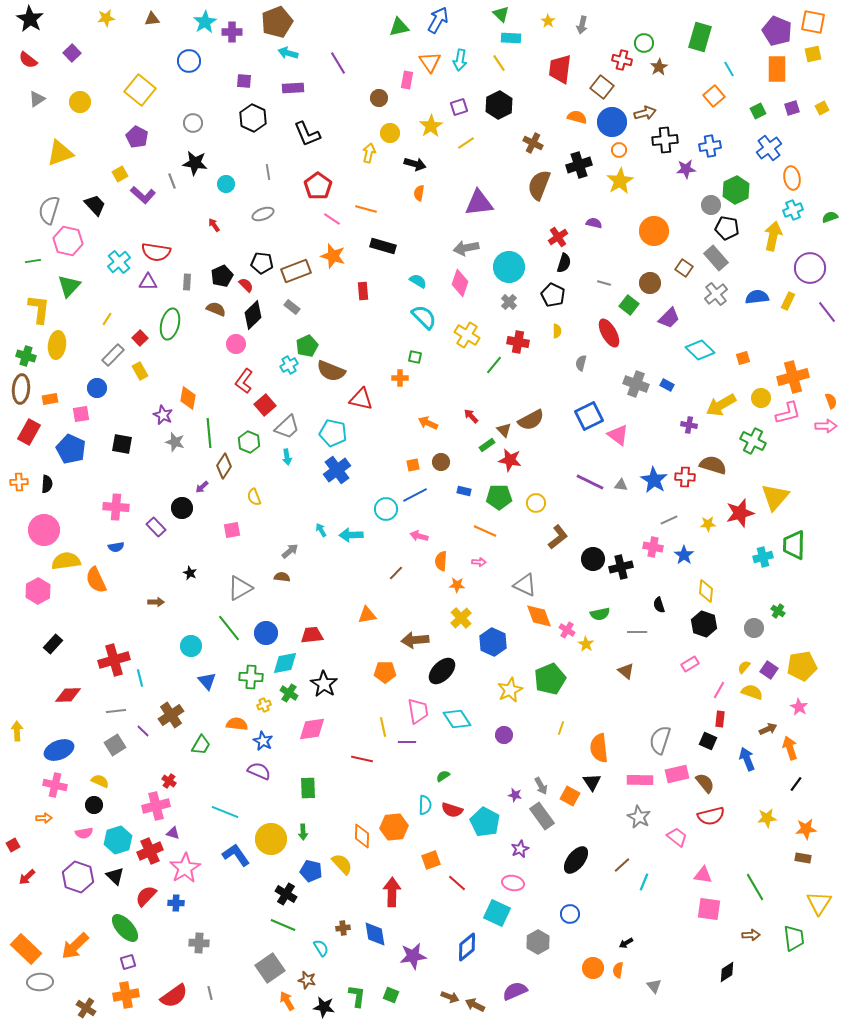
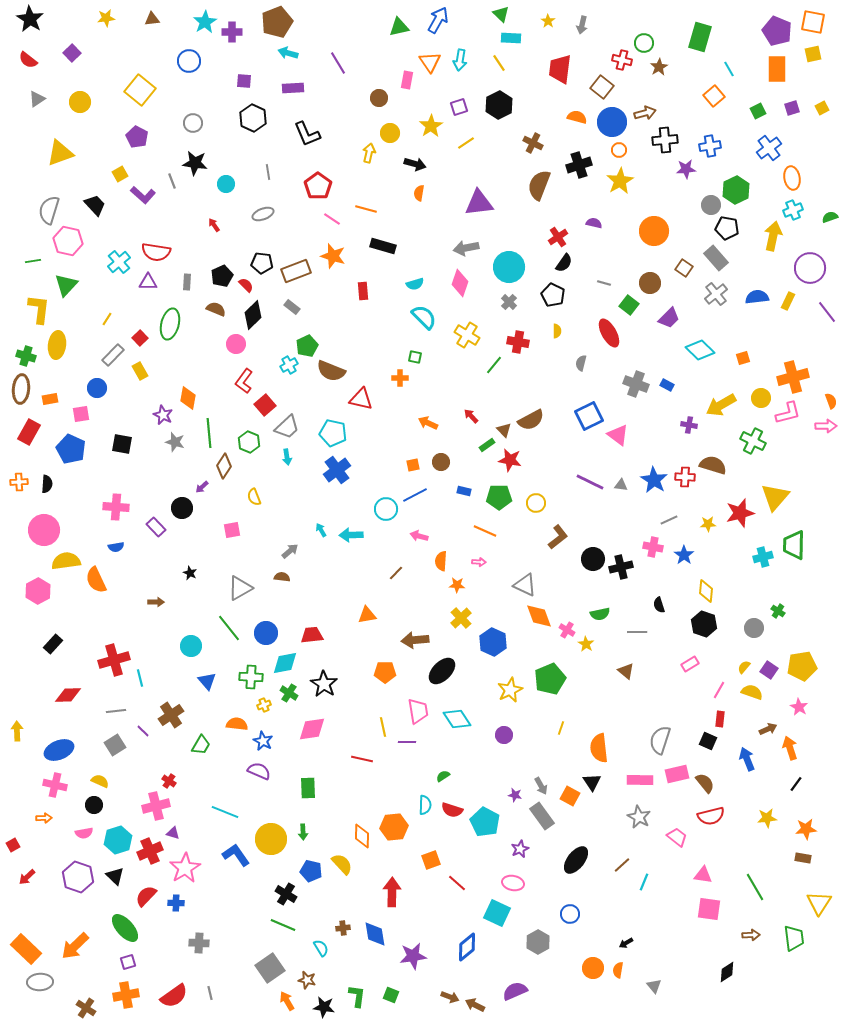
black semicircle at (564, 263): rotated 18 degrees clockwise
cyan semicircle at (418, 281): moved 3 px left, 3 px down; rotated 132 degrees clockwise
green triangle at (69, 286): moved 3 px left, 1 px up
